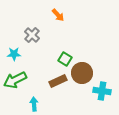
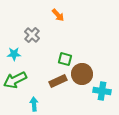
green square: rotated 16 degrees counterclockwise
brown circle: moved 1 px down
